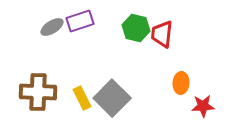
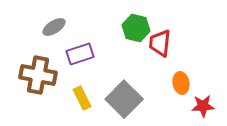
purple rectangle: moved 33 px down
gray ellipse: moved 2 px right
red trapezoid: moved 2 px left, 9 px down
orange ellipse: rotated 15 degrees counterclockwise
brown cross: moved 17 px up; rotated 9 degrees clockwise
gray square: moved 12 px right, 1 px down
